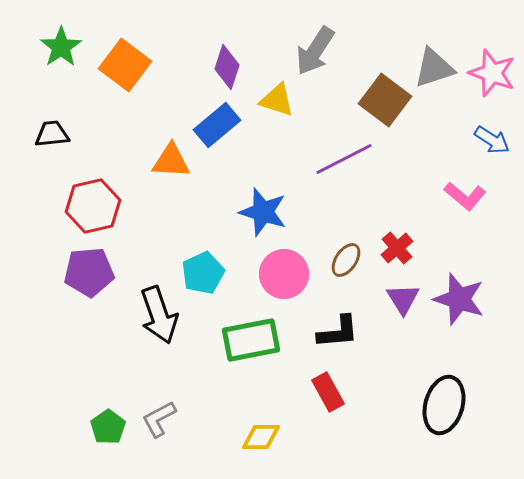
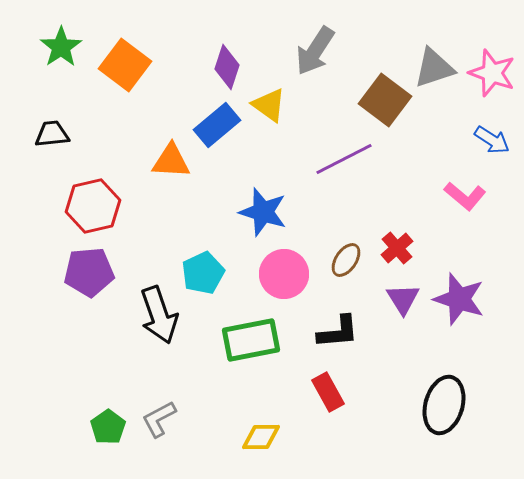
yellow triangle: moved 8 px left, 5 px down; rotated 18 degrees clockwise
